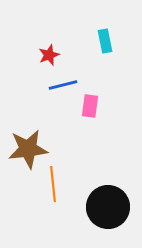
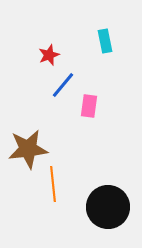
blue line: rotated 36 degrees counterclockwise
pink rectangle: moved 1 px left
